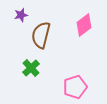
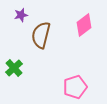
green cross: moved 17 px left
